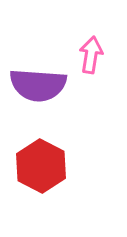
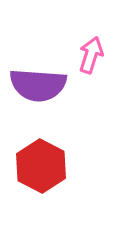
pink arrow: rotated 9 degrees clockwise
